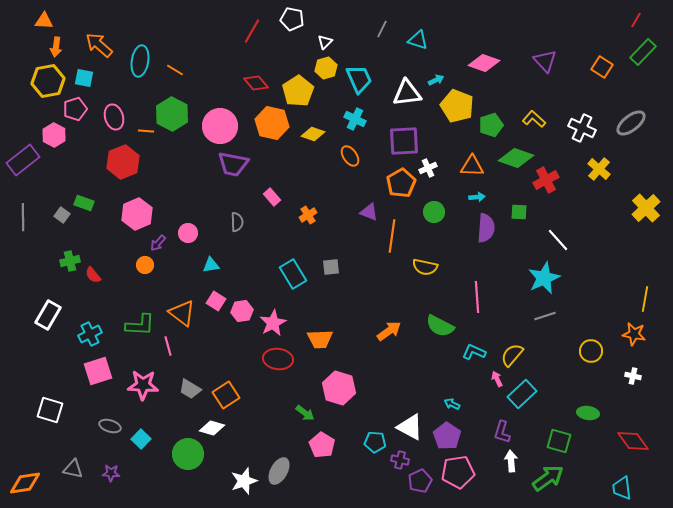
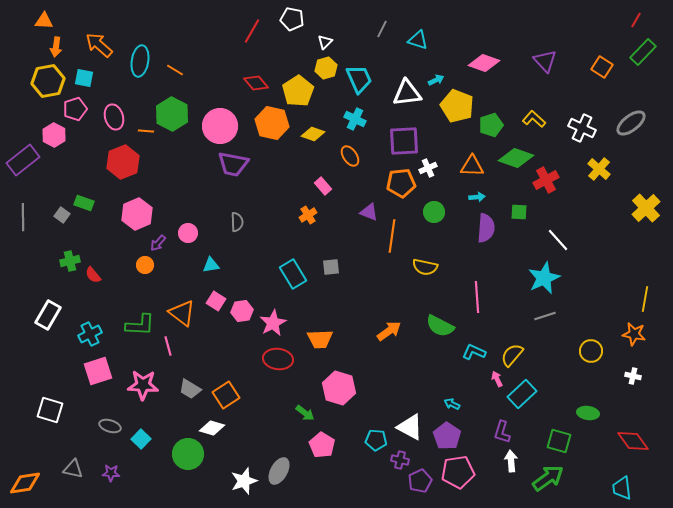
orange pentagon at (401, 183): rotated 24 degrees clockwise
pink rectangle at (272, 197): moved 51 px right, 11 px up
cyan pentagon at (375, 442): moved 1 px right, 2 px up
